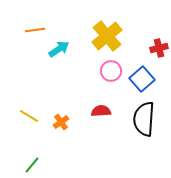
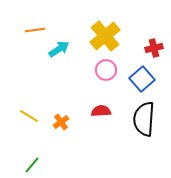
yellow cross: moved 2 px left
red cross: moved 5 px left
pink circle: moved 5 px left, 1 px up
